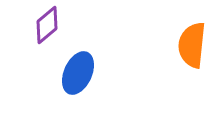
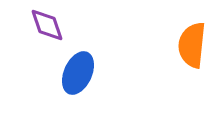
purple diamond: rotated 69 degrees counterclockwise
